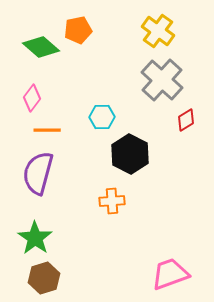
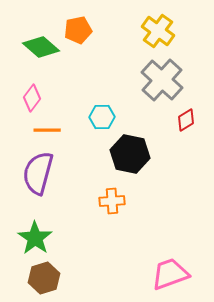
black hexagon: rotated 15 degrees counterclockwise
